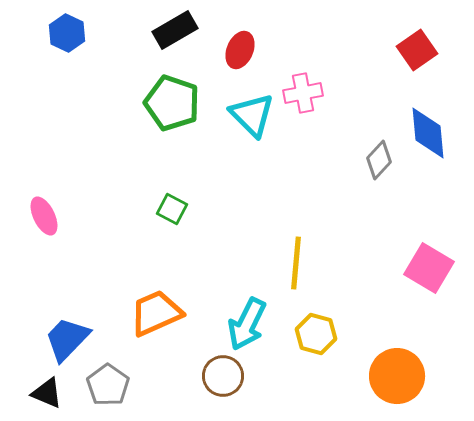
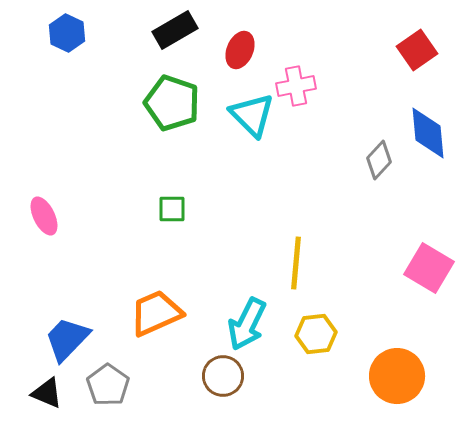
pink cross: moved 7 px left, 7 px up
green square: rotated 28 degrees counterclockwise
yellow hexagon: rotated 21 degrees counterclockwise
